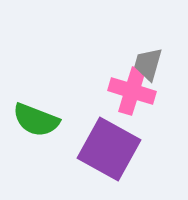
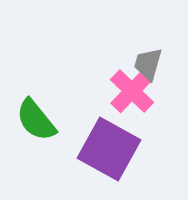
pink cross: rotated 27 degrees clockwise
green semicircle: rotated 30 degrees clockwise
